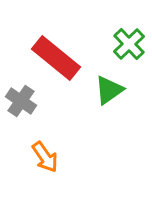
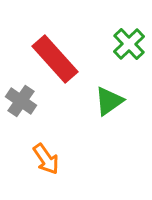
red rectangle: moved 1 px left, 1 px down; rotated 9 degrees clockwise
green triangle: moved 11 px down
orange arrow: moved 1 px right, 2 px down
